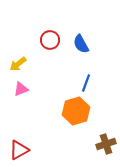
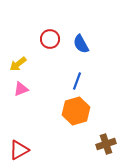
red circle: moved 1 px up
blue line: moved 9 px left, 2 px up
